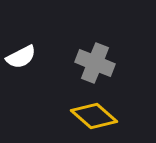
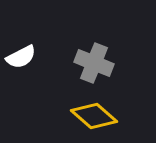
gray cross: moved 1 px left
